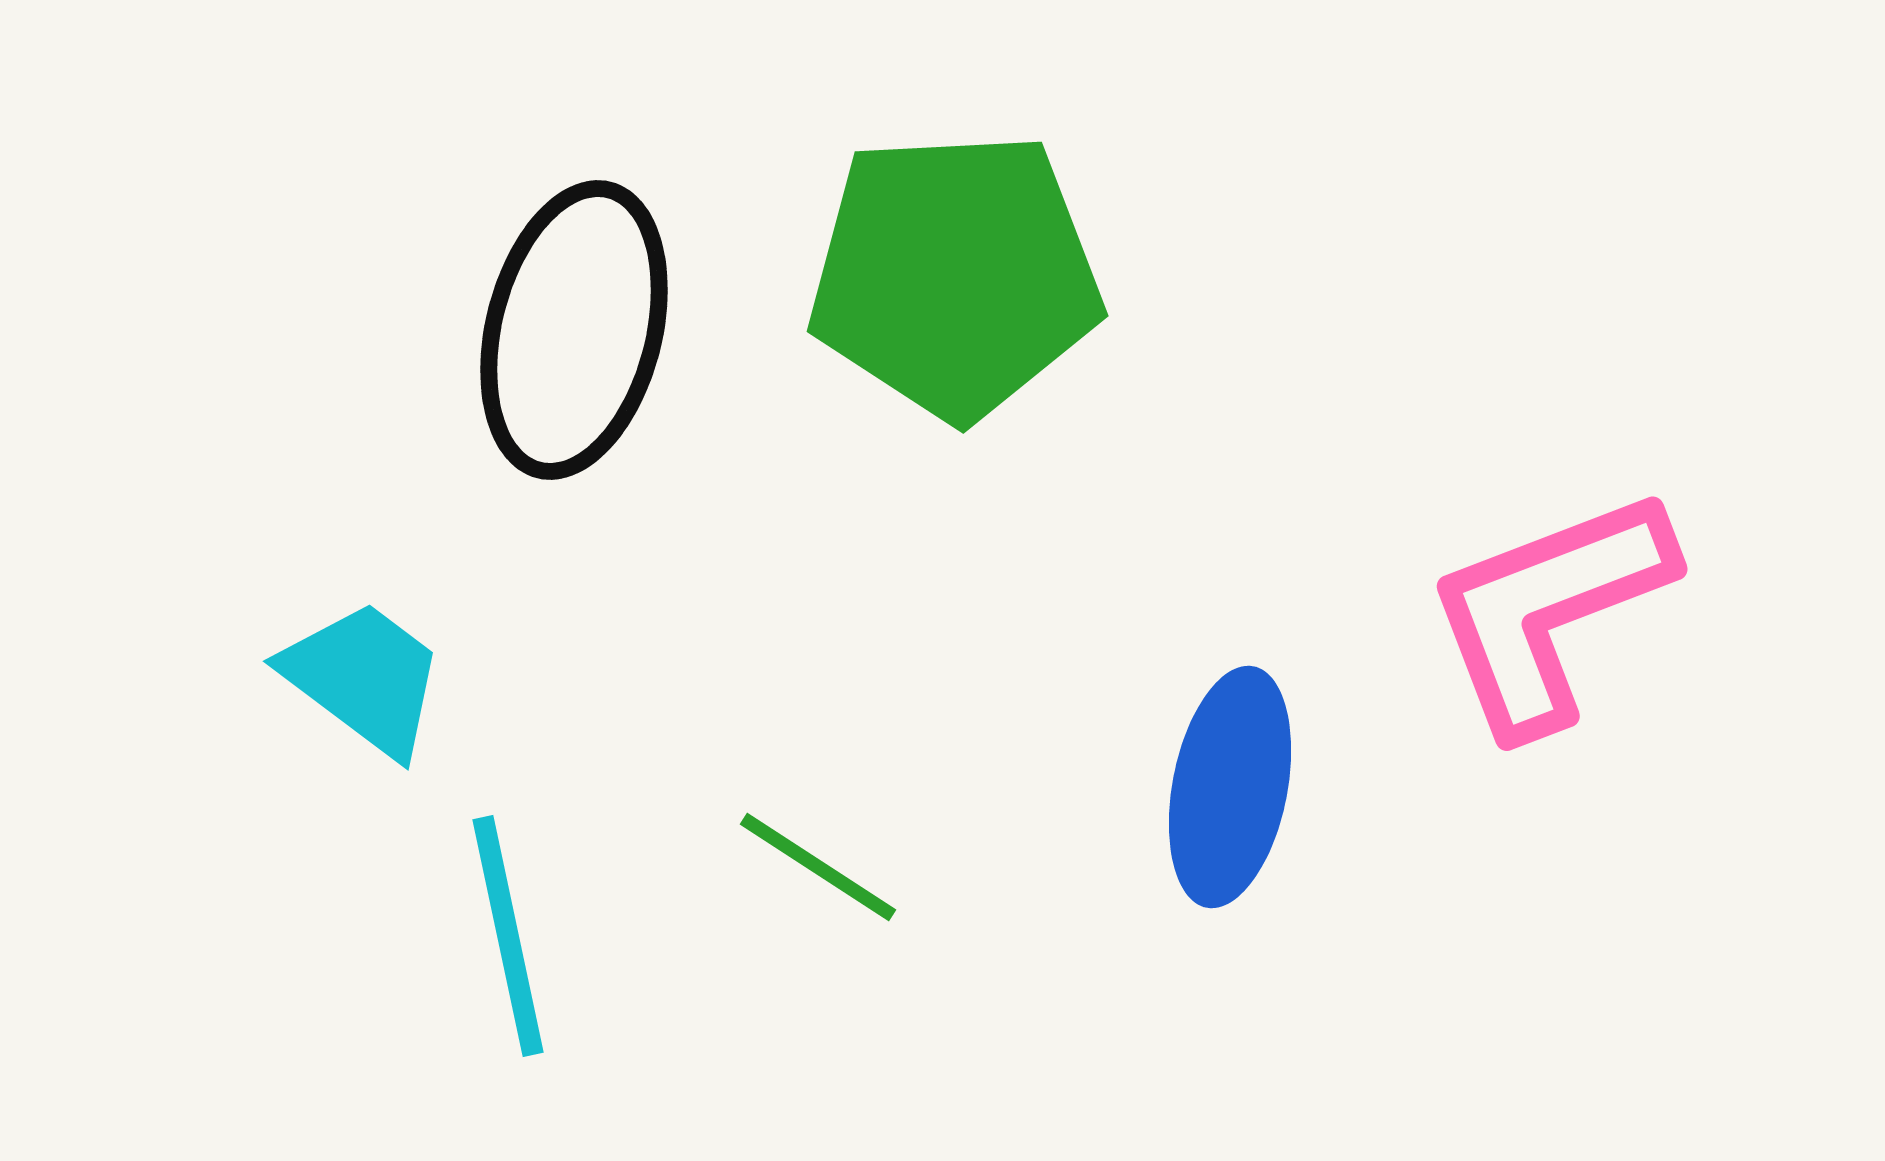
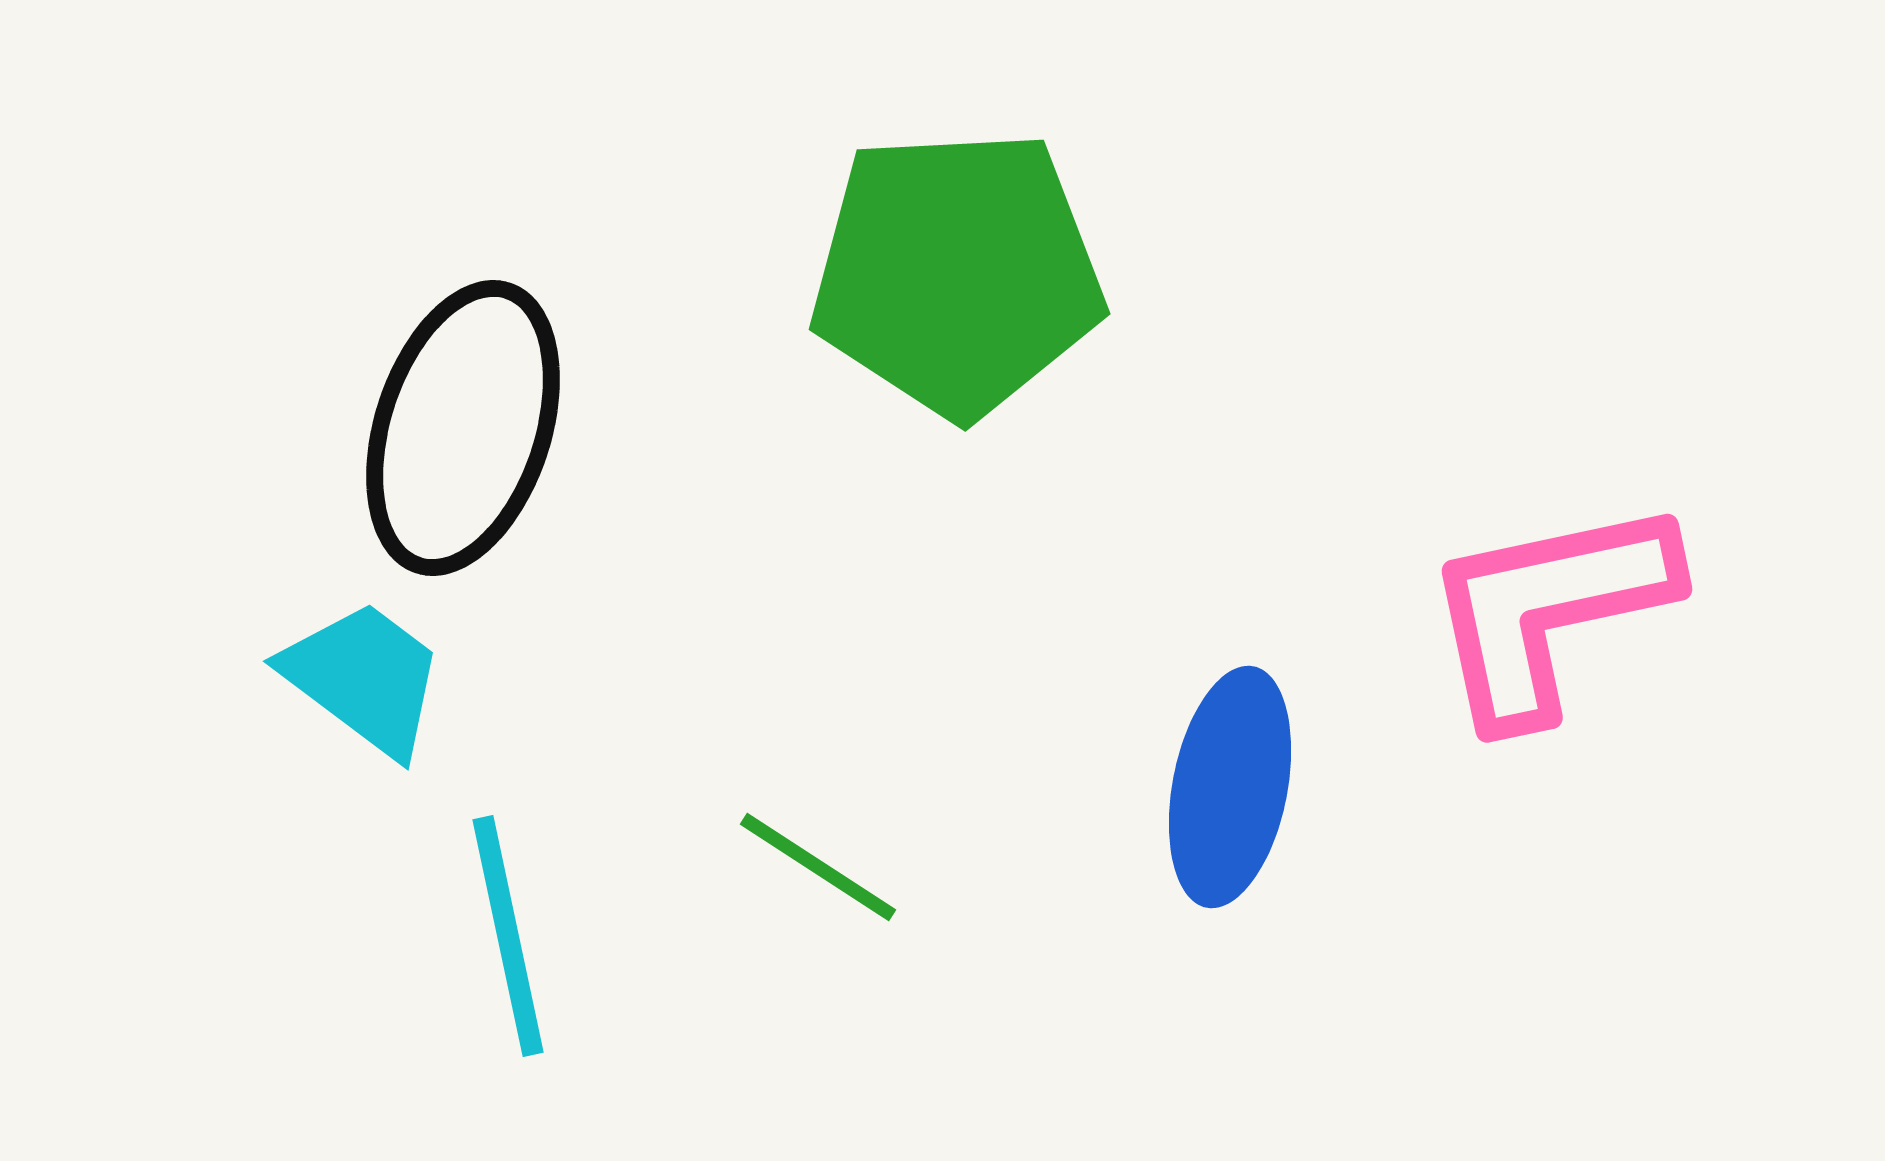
green pentagon: moved 2 px right, 2 px up
black ellipse: moved 111 px left, 98 px down; rotated 4 degrees clockwise
pink L-shape: rotated 9 degrees clockwise
